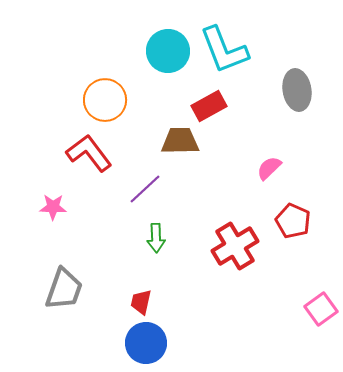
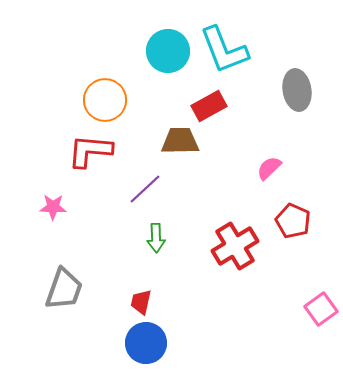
red L-shape: moved 1 px right, 2 px up; rotated 48 degrees counterclockwise
